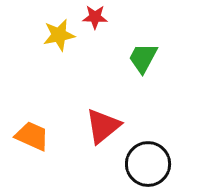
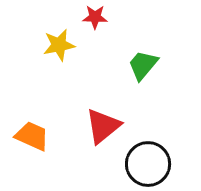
yellow star: moved 10 px down
green trapezoid: moved 7 px down; rotated 12 degrees clockwise
